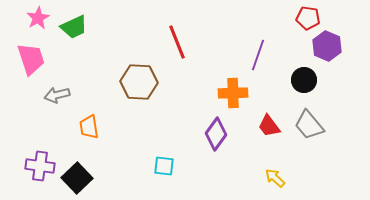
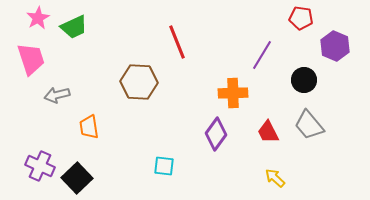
red pentagon: moved 7 px left
purple hexagon: moved 8 px right
purple line: moved 4 px right; rotated 12 degrees clockwise
red trapezoid: moved 1 px left, 6 px down; rotated 10 degrees clockwise
purple cross: rotated 16 degrees clockwise
